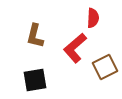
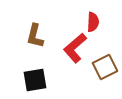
red semicircle: moved 4 px down
